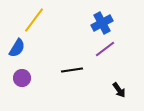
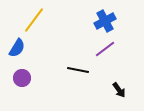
blue cross: moved 3 px right, 2 px up
black line: moved 6 px right; rotated 20 degrees clockwise
